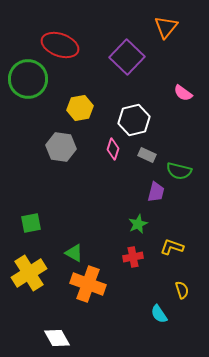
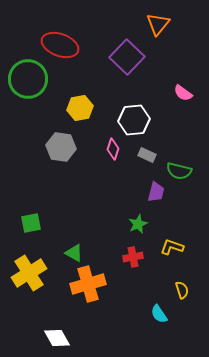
orange triangle: moved 8 px left, 3 px up
white hexagon: rotated 8 degrees clockwise
orange cross: rotated 36 degrees counterclockwise
